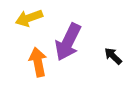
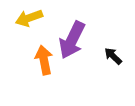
purple arrow: moved 4 px right, 2 px up
orange arrow: moved 6 px right, 2 px up
